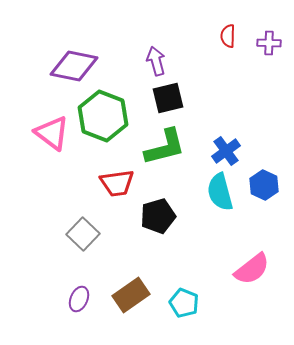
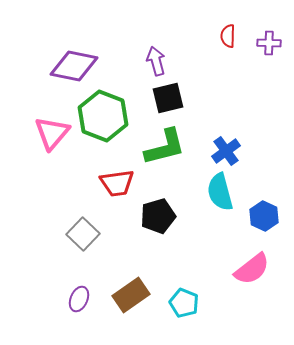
pink triangle: rotated 33 degrees clockwise
blue hexagon: moved 31 px down
